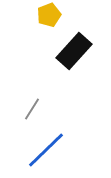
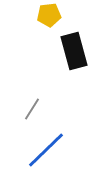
yellow pentagon: rotated 15 degrees clockwise
black rectangle: rotated 57 degrees counterclockwise
